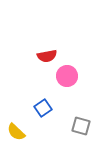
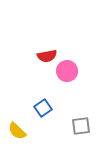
pink circle: moved 5 px up
gray square: rotated 24 degrees counterclockwise
yellow semicircle: moved 1 px right, 1 px up
